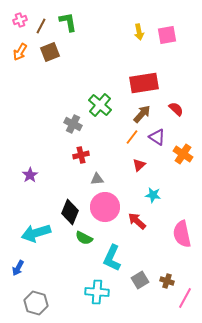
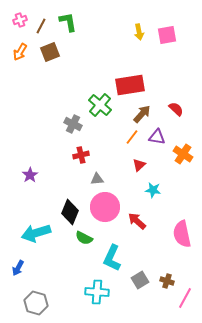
red rectangle: moved 14 px left, 2 px down
purple triangle: rotated 24 degrees counterclockwise
cyan star: moved 5 px up
